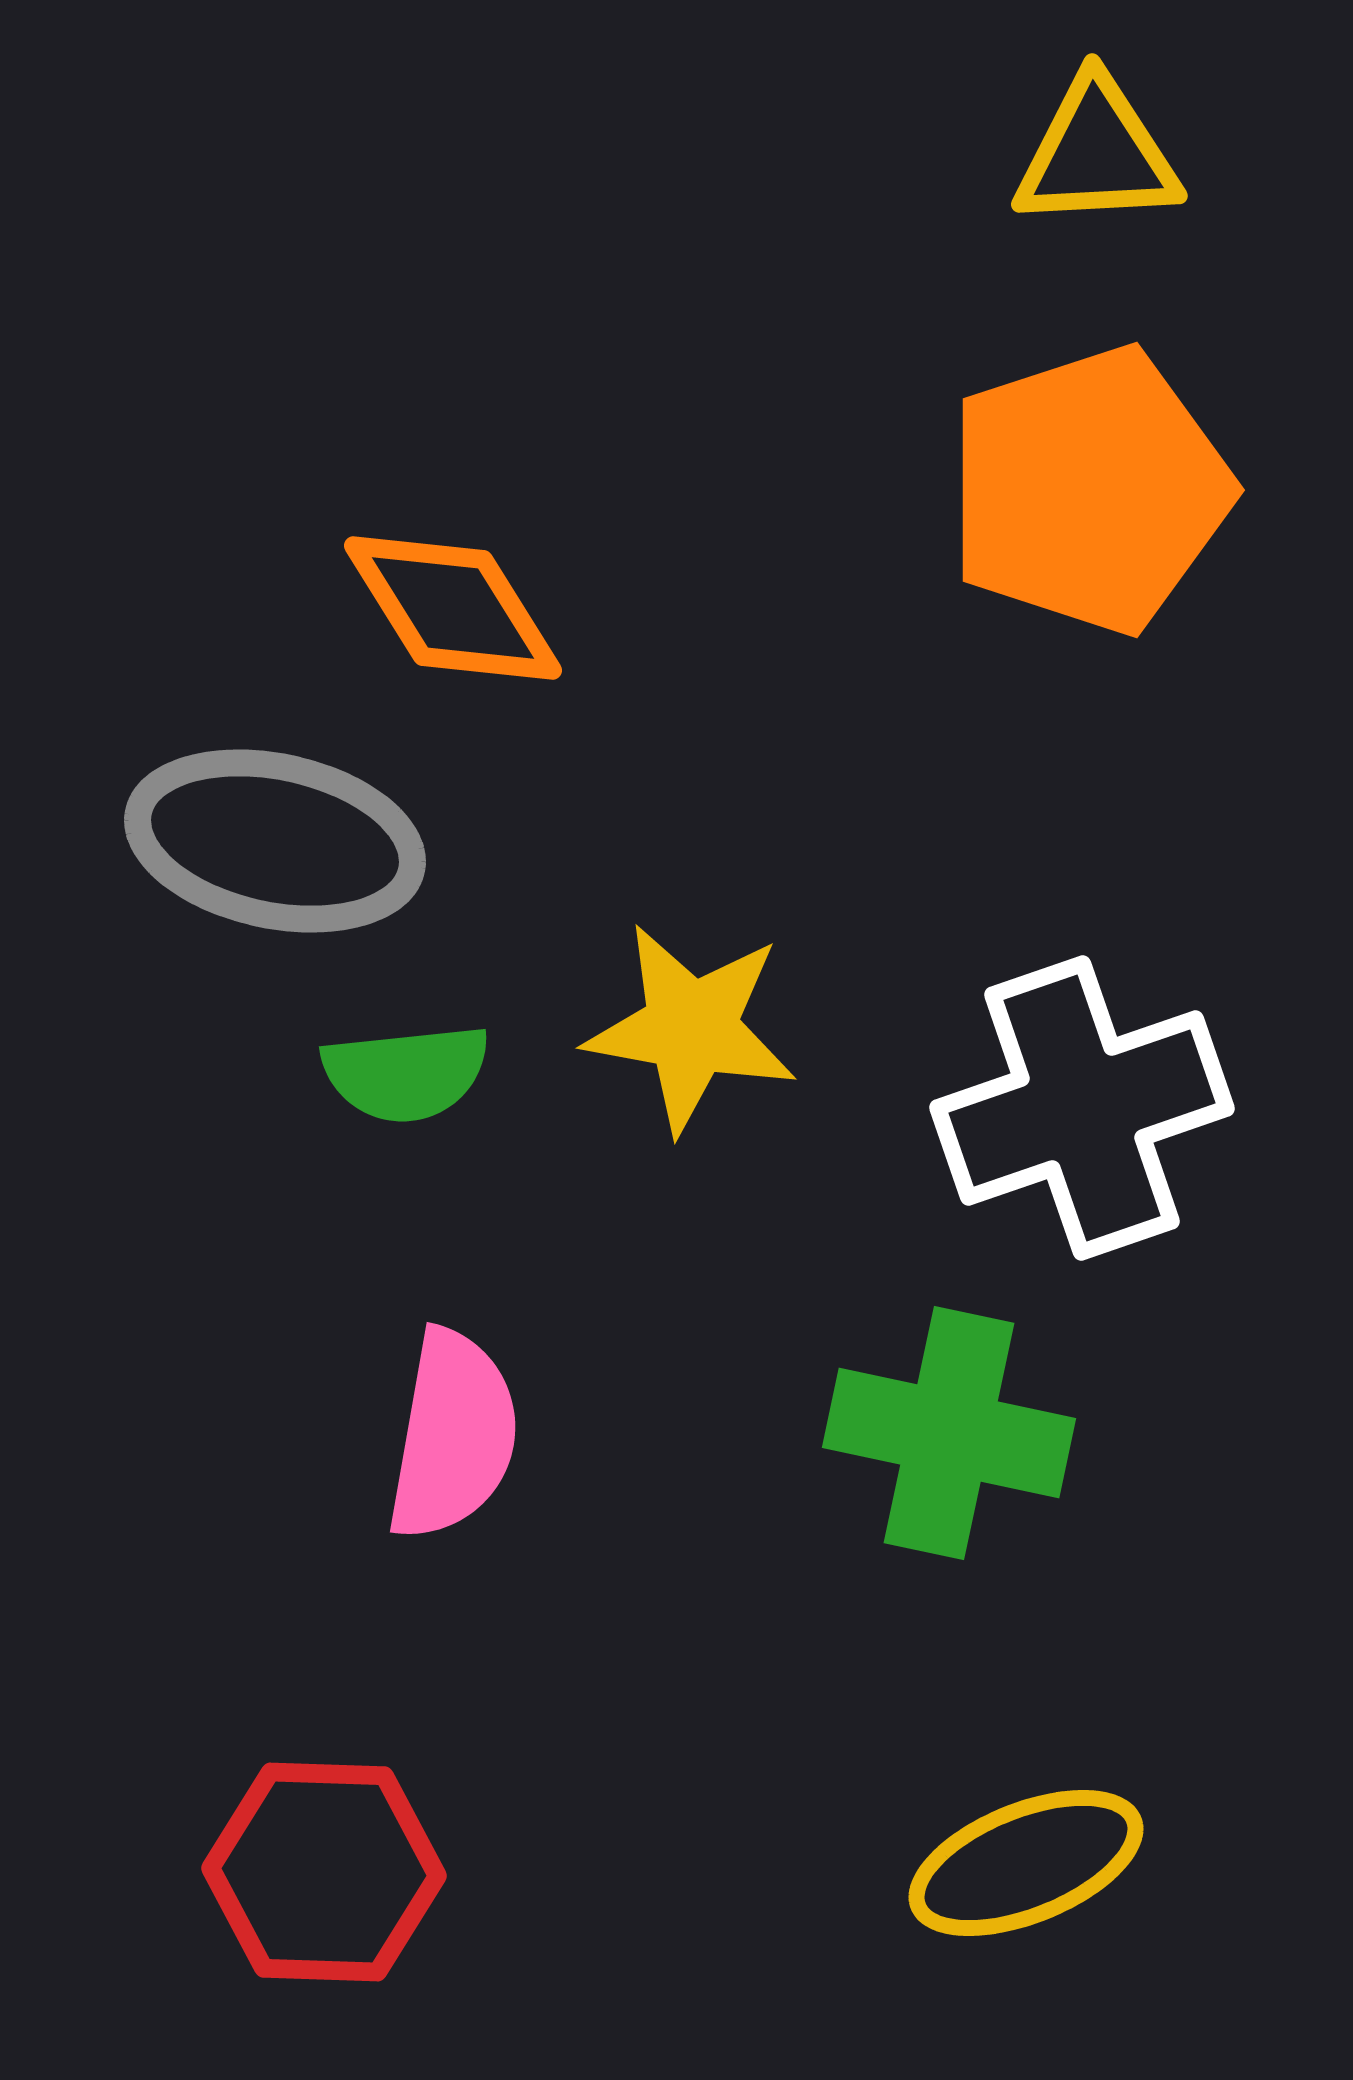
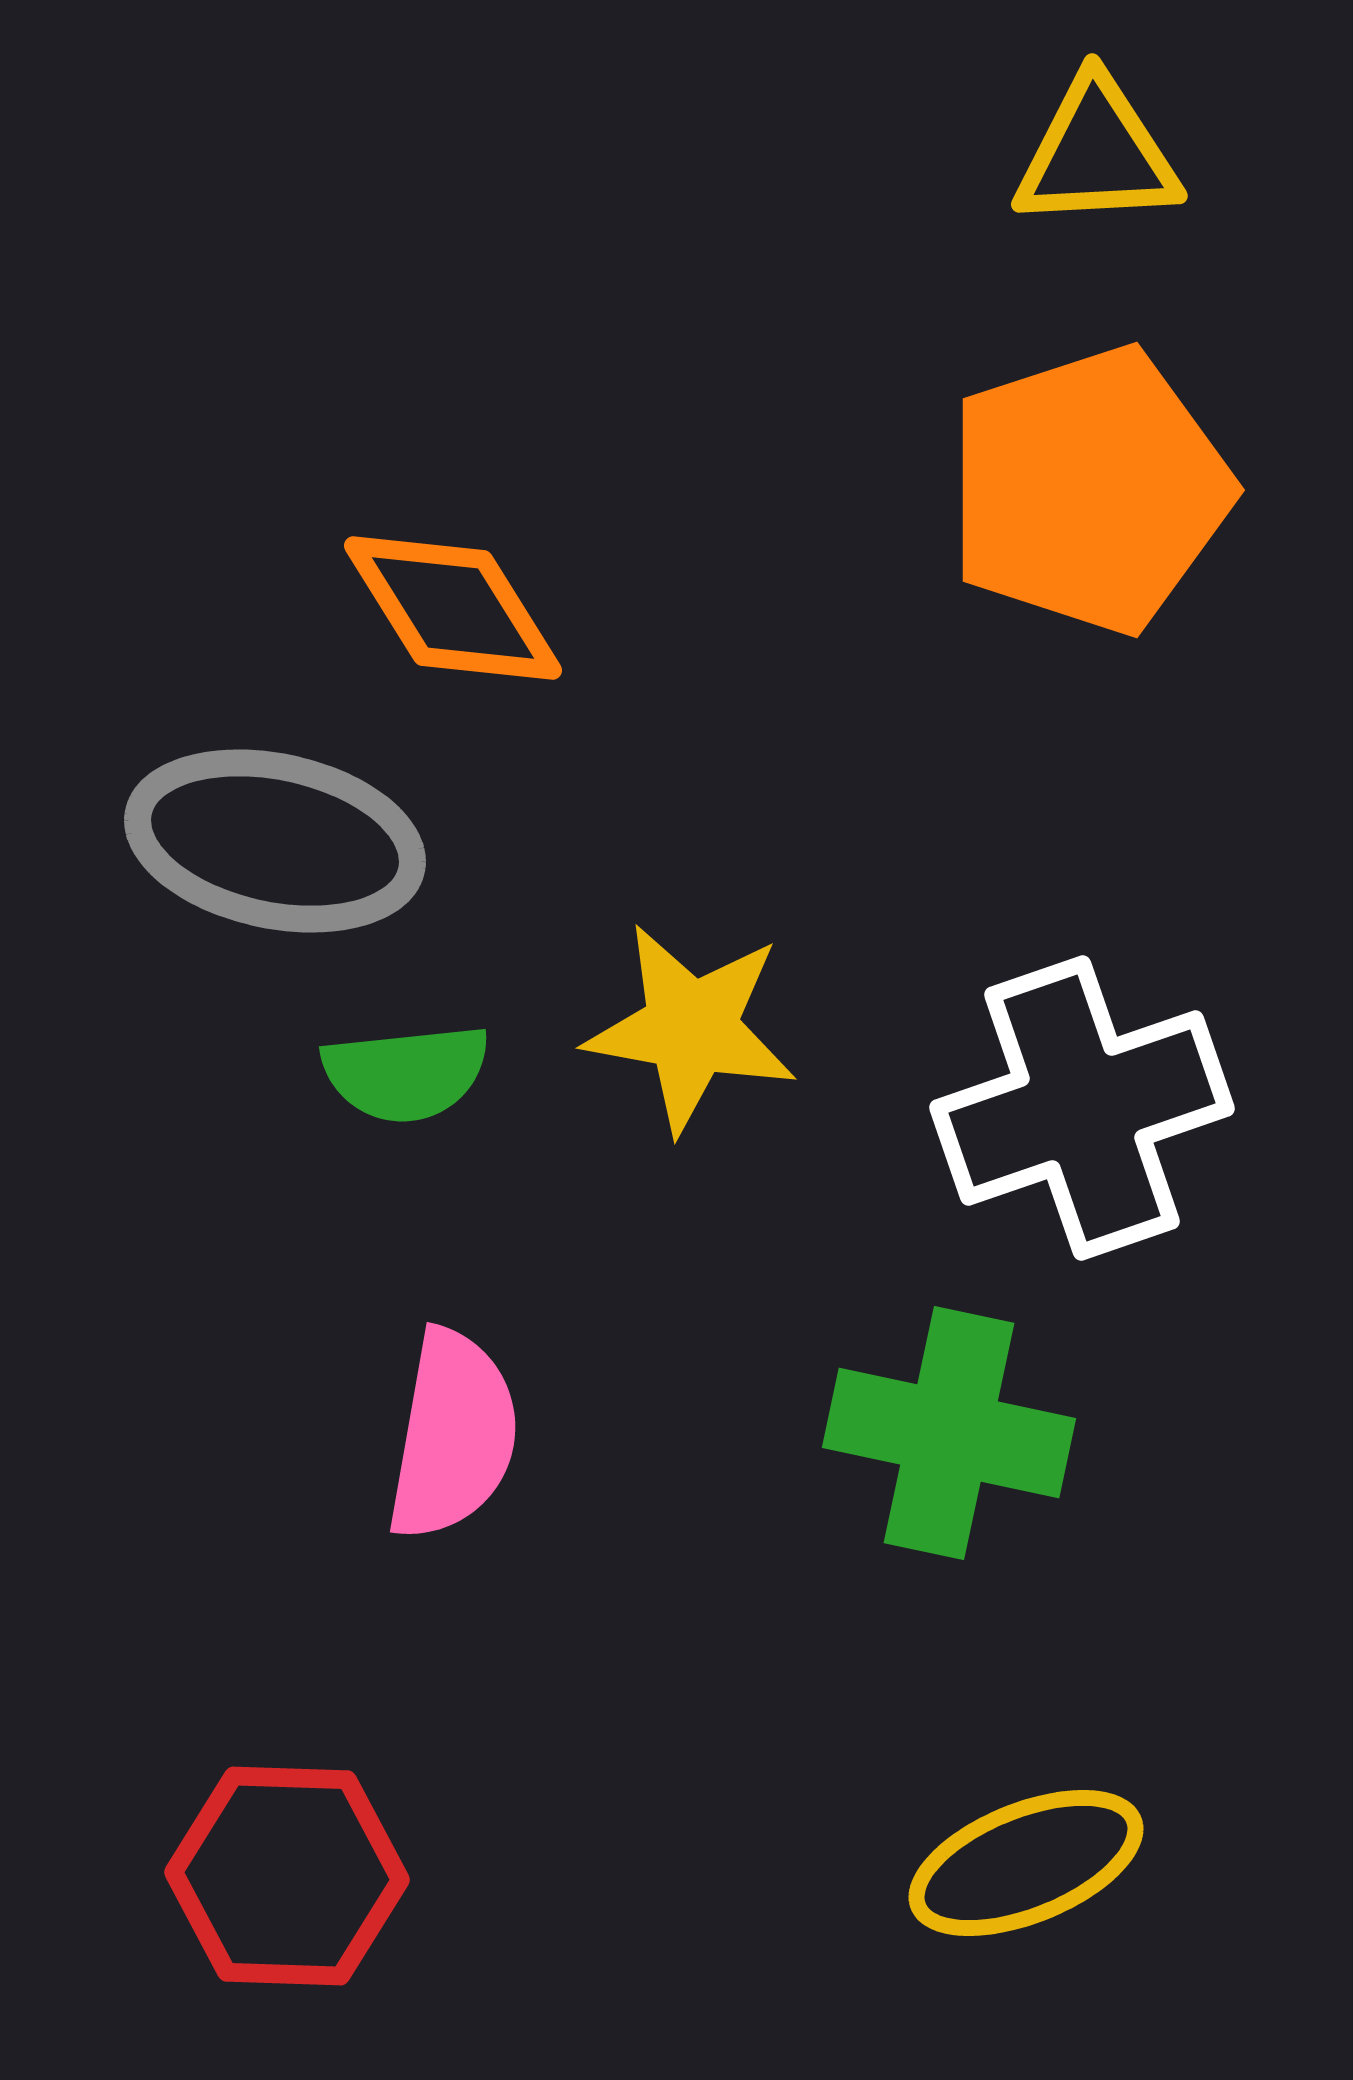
red hexagon: moved 37 px left, 4 px down
